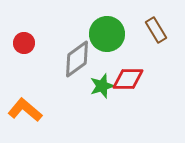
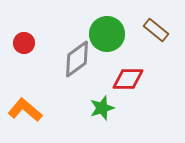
brown rectangle: rotated 20 degrees counterclockwise
green star: moved 22 px down
